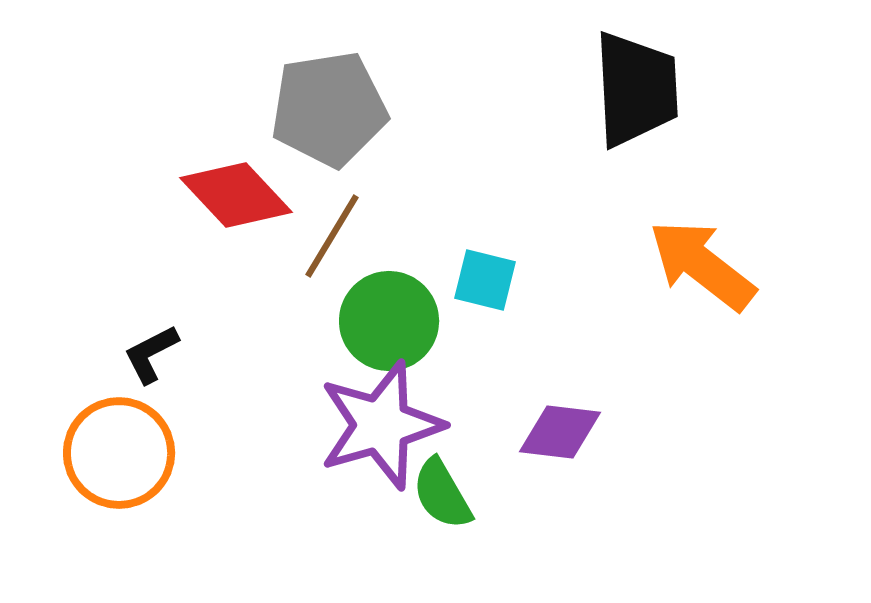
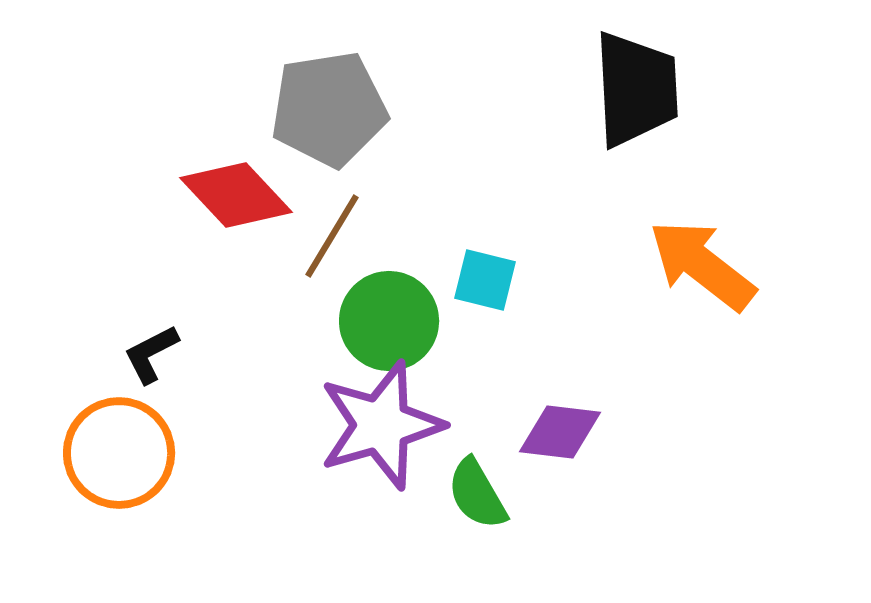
green semicircle: moved 35 px right
